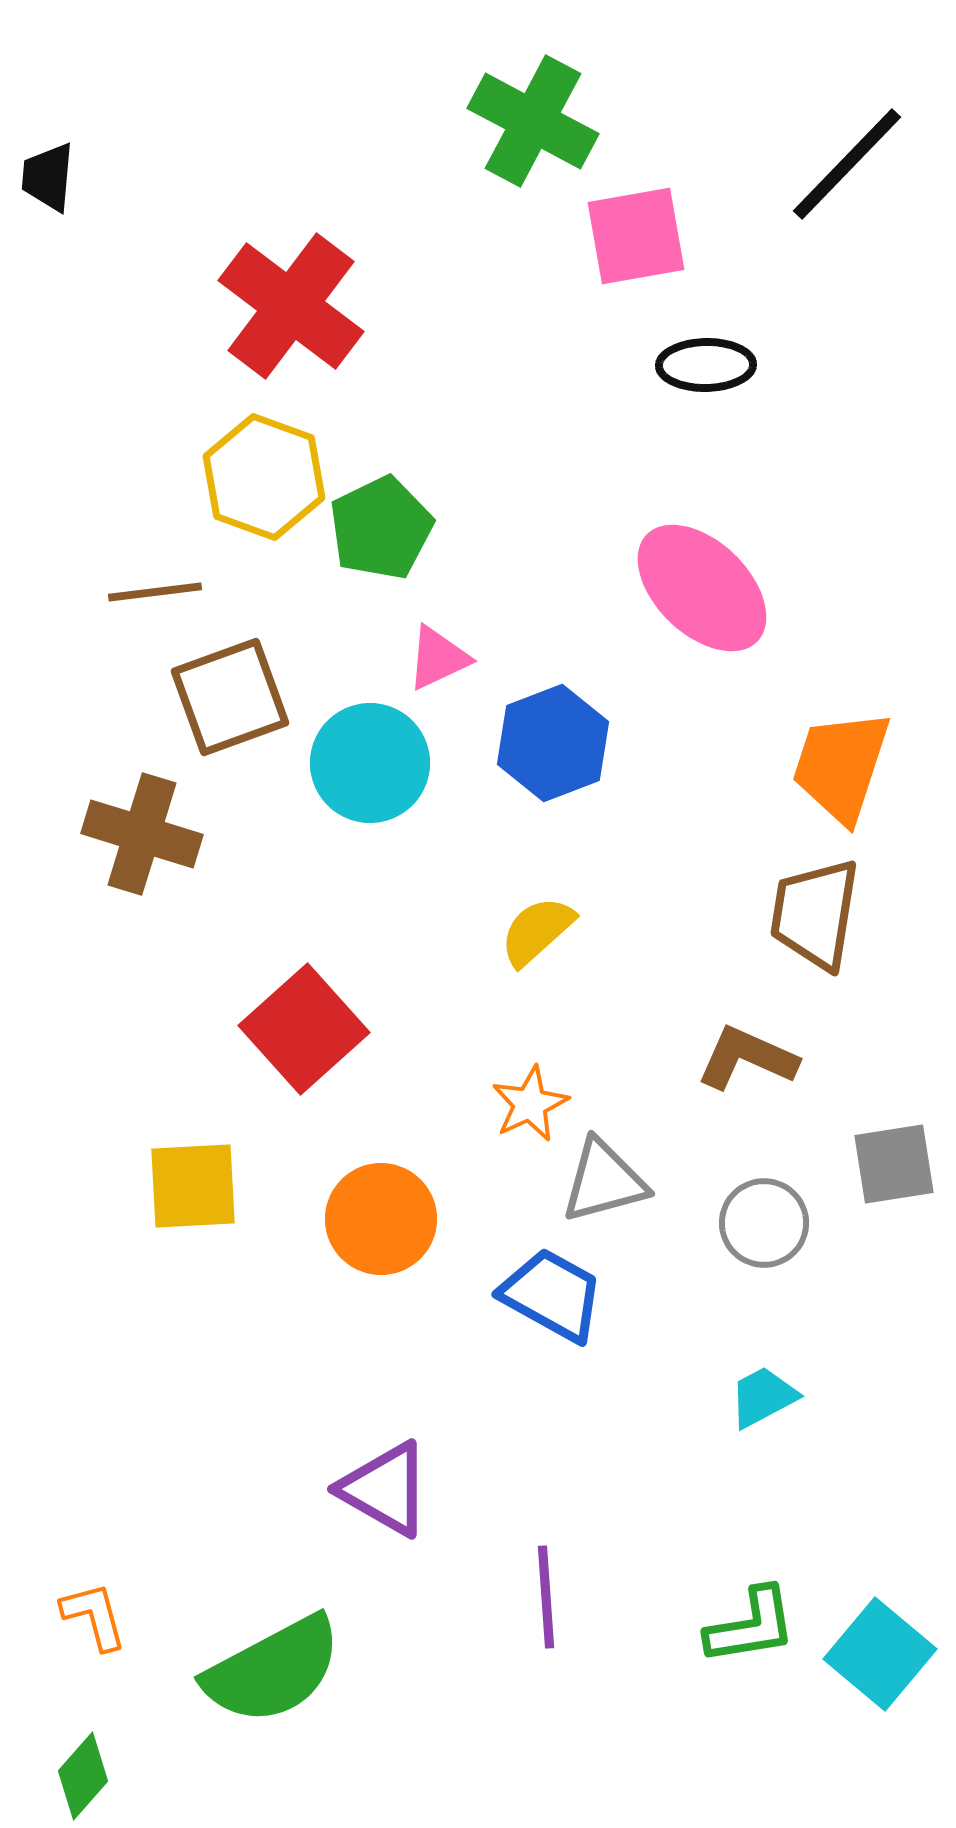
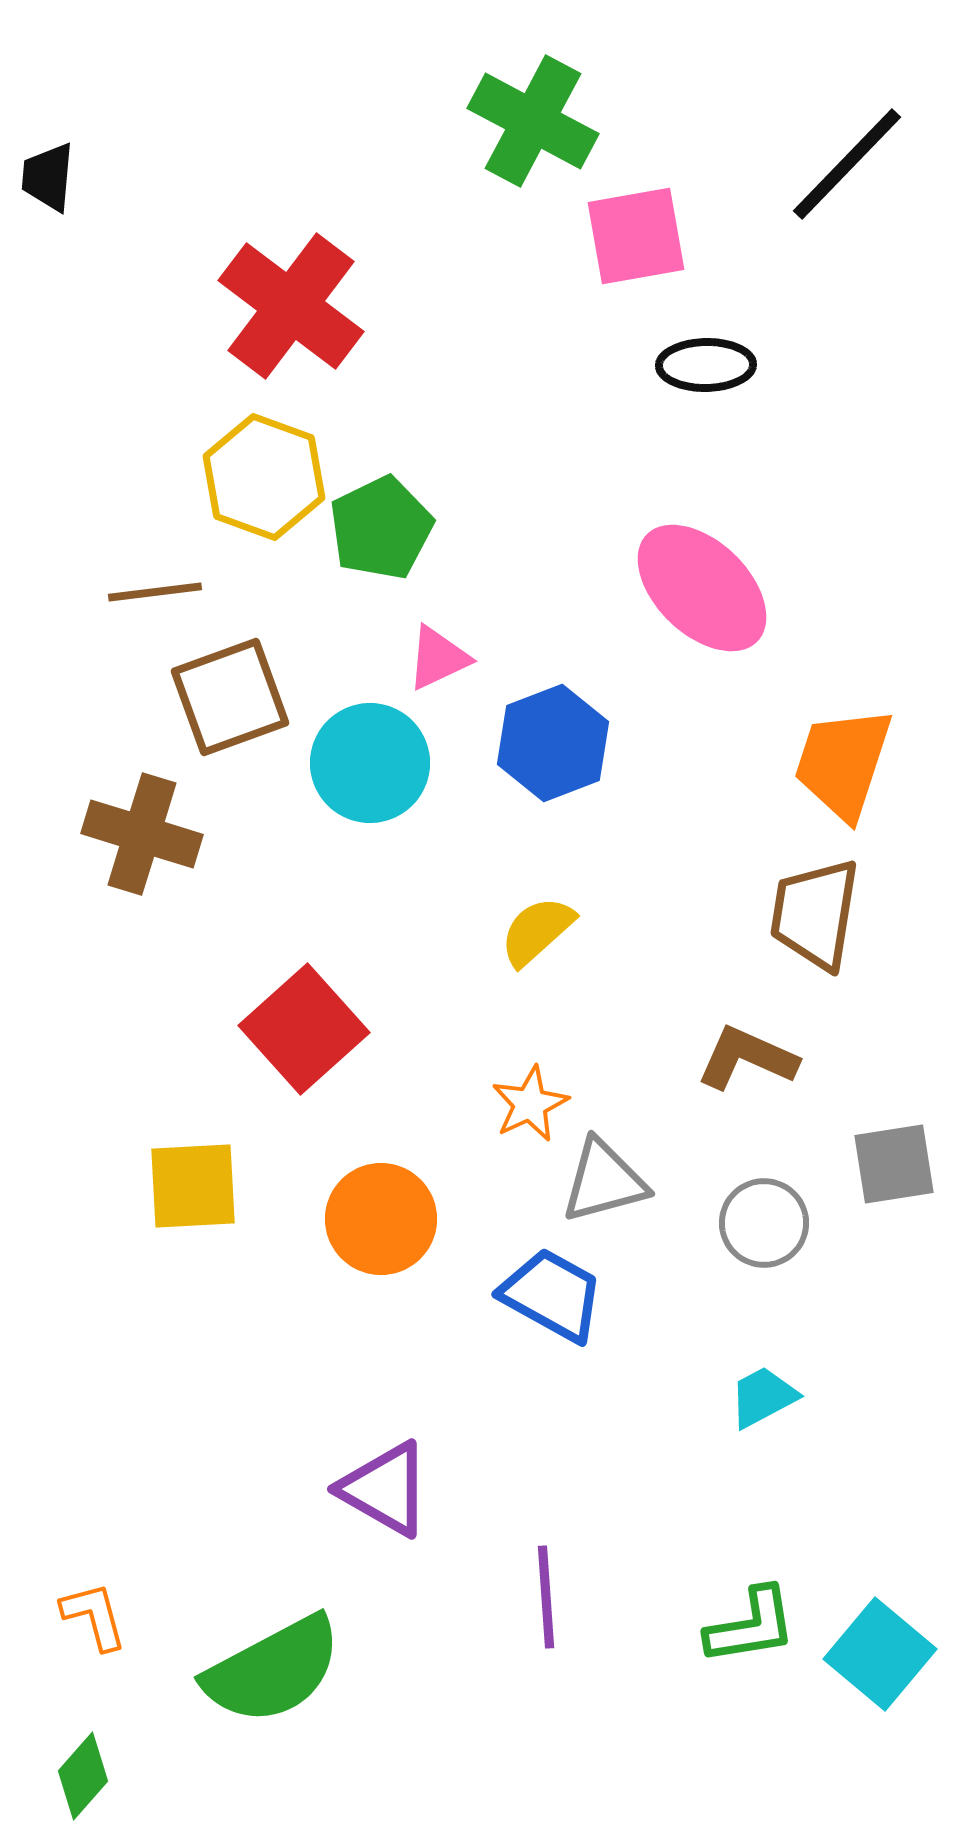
orange trapezoid: moved 2 px right, 3 px up
